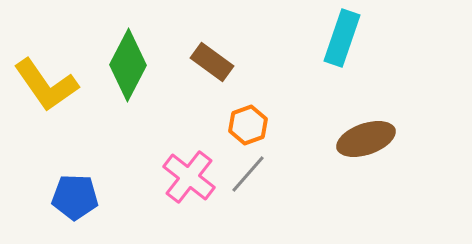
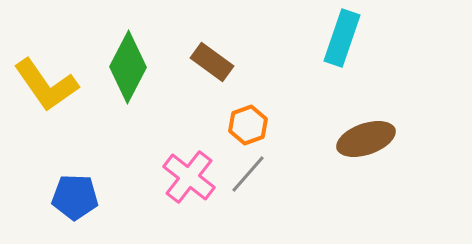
green diamond: moved 2 px down
